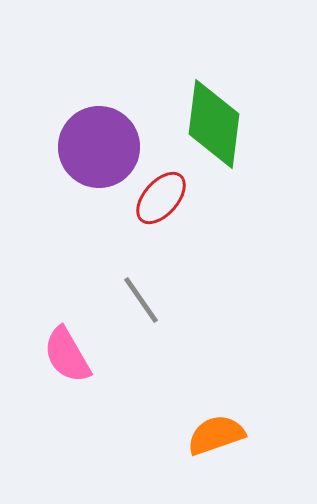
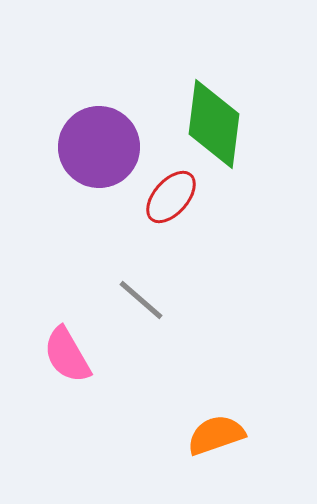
red ellipse: moved 10 px right, 1 px up
gray line: rotated 14 degrees counterclockwise
